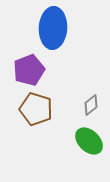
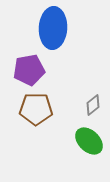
purple pentagon: rotated 12 degrees clockwise
gray diamond: moved 2 px right
brown pentagon: rotated 16 degrees counterclockwise
